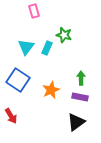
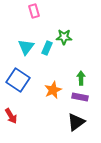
green star: moved 2 px down; rotated 14 degrees counterclockwise
orange star: moved 2 px right
